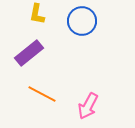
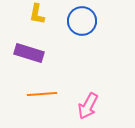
purple rectangle: rotated 56 degrees clockwise
orange line: rotated 32 degrees counterclockwise
